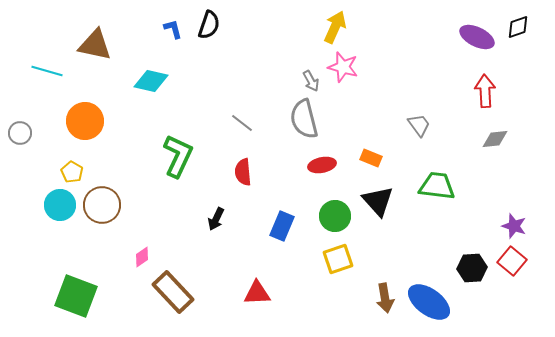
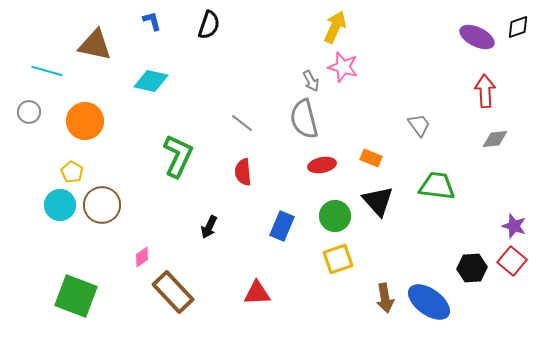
blue L-shape: moved 21 px left, 8 px up
gray circle: moved 9 px right, 21 px up
black arrow: moved 7 px left, 8 px down
